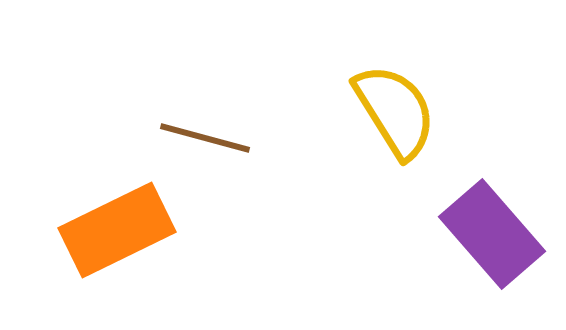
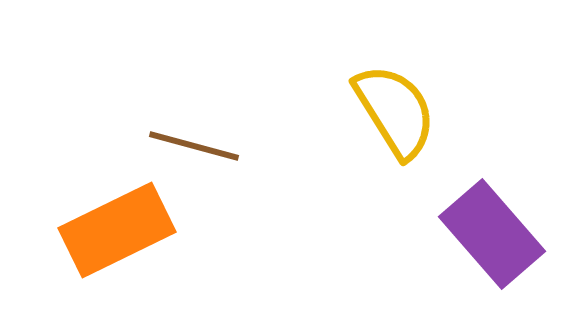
brown line: moved 11 px left, 8 px down
